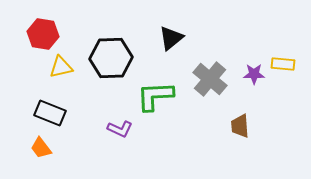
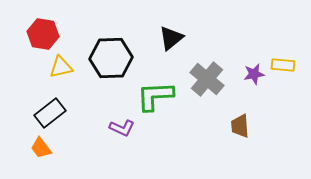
yellow rectangle: moved 1 px down
purple star: rotated 10 degrees counterclockwise
gray cross: moved 3 px left
black rectangle: rotated 60 degrees counterclockwise
purple L-shape: moved 2 px right, 1 px up
